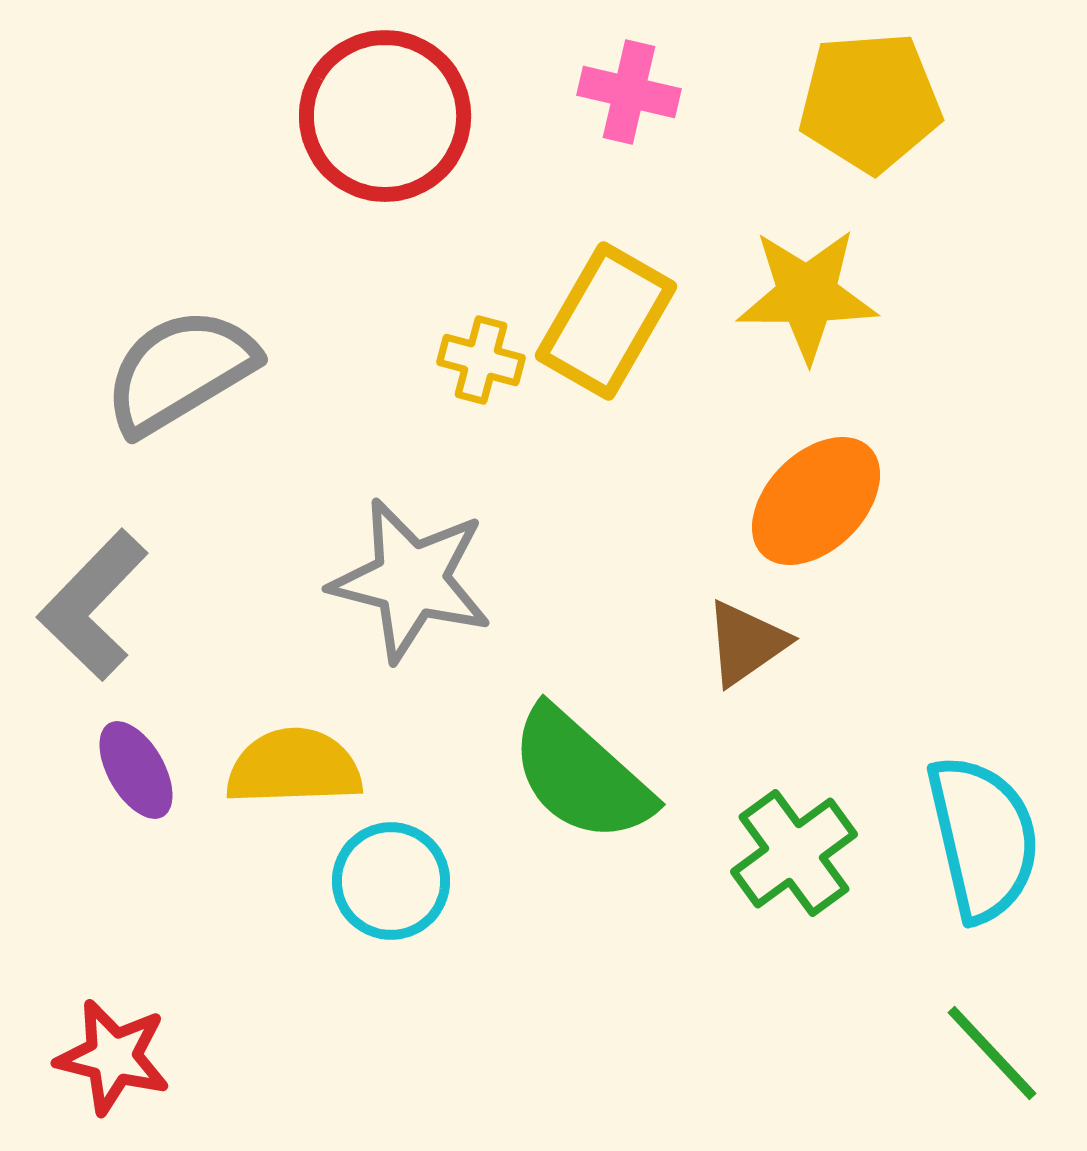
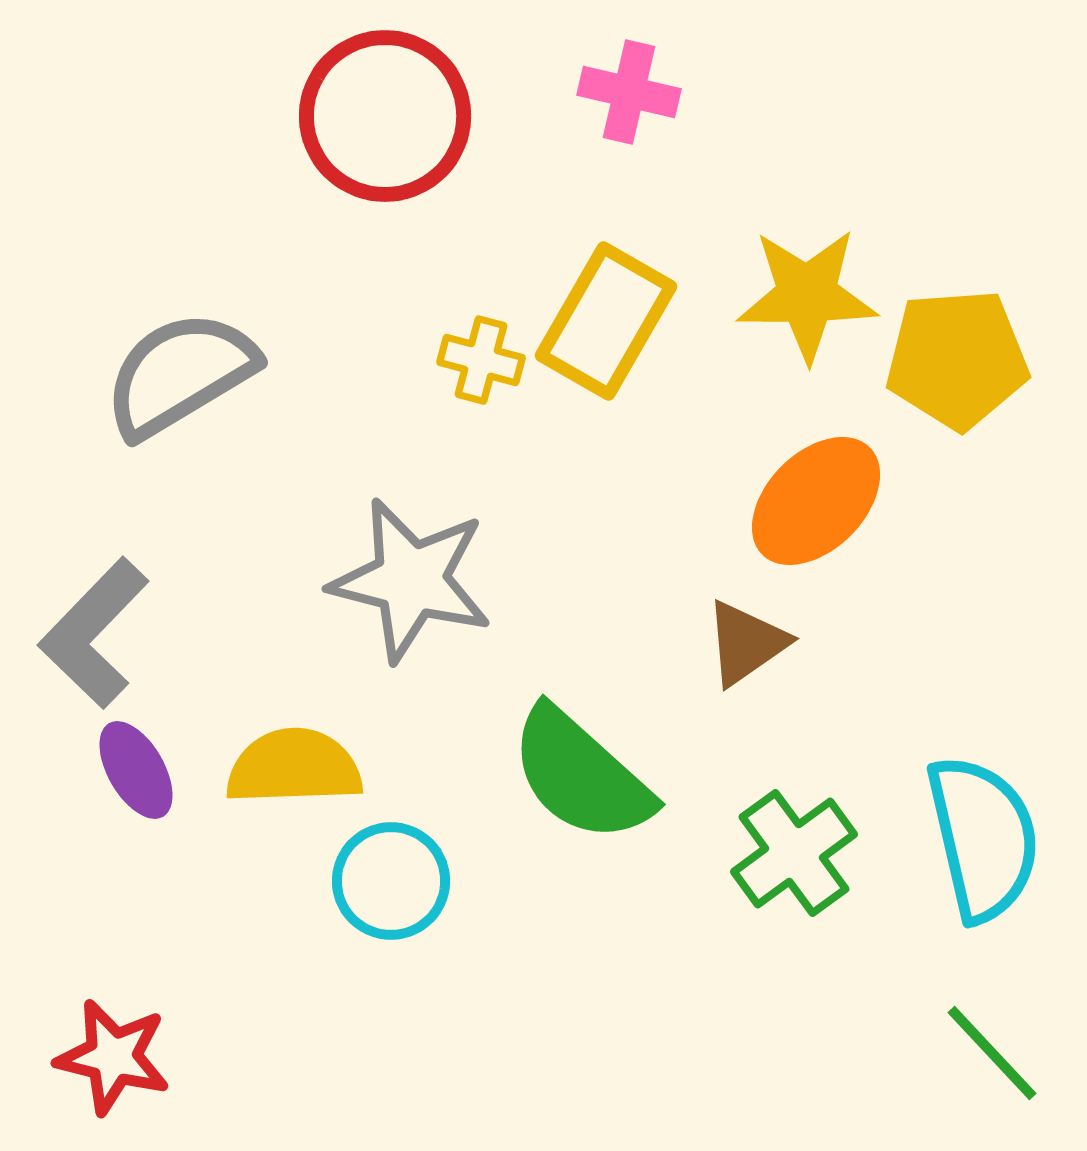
yellow pentagon: moved 87 px right, 257 px down
gray semicircle: moved 3 px down
gray L-shape: moved 1 px right, 28 px down
